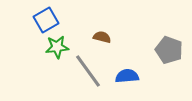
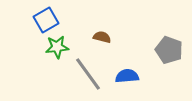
gray line: moved 3 px down
